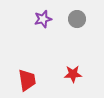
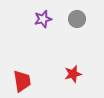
red star: rotated 12 degrees counterclockwise
red trapezoid: moved 5 px left, 1 px down
